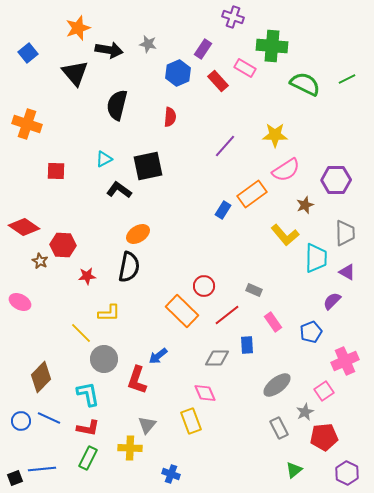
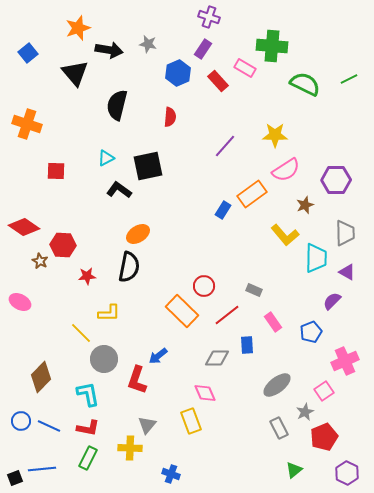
purple cross at (233, 17): moved 24 px left
green line at (347, 79): moved 2 px right
cyan triangle at (104, 159): moved 2 px right, 1 px up
blue line at (49, 418): moved 8 px down
red pentagon at (324, 437): rotated 16 degrees counterclockwise
